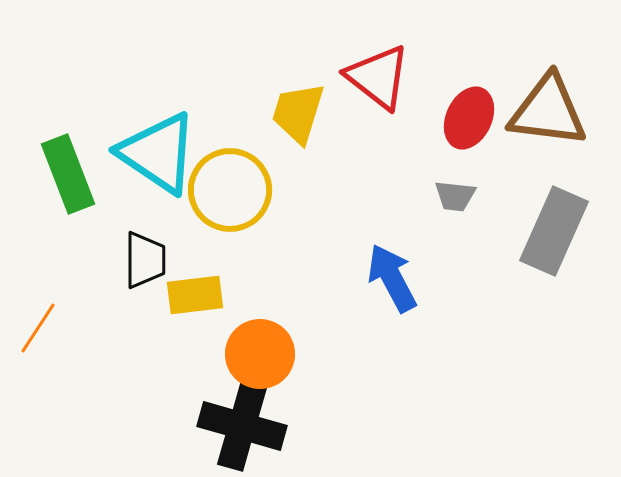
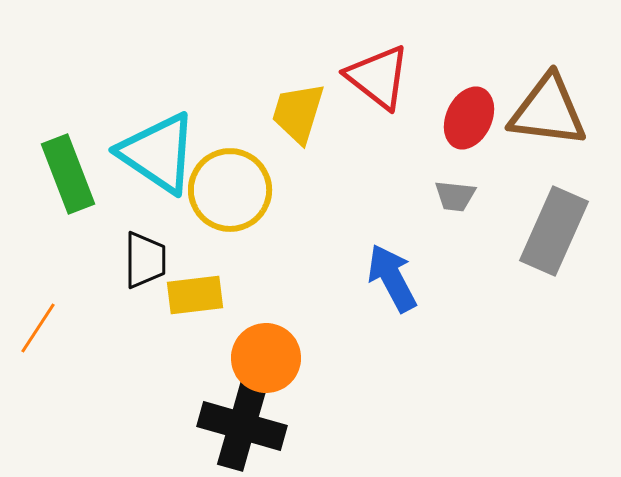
orange circle: moved 6 px right, 4 px down
